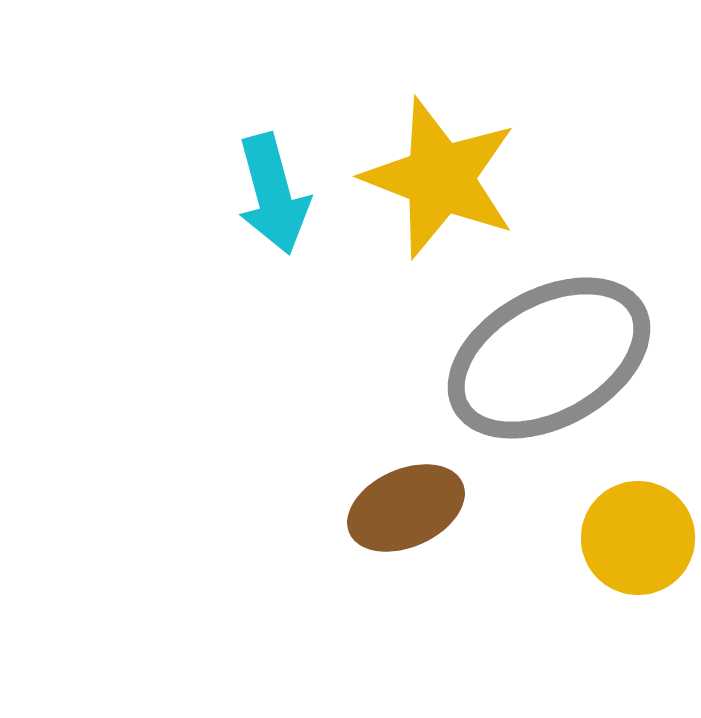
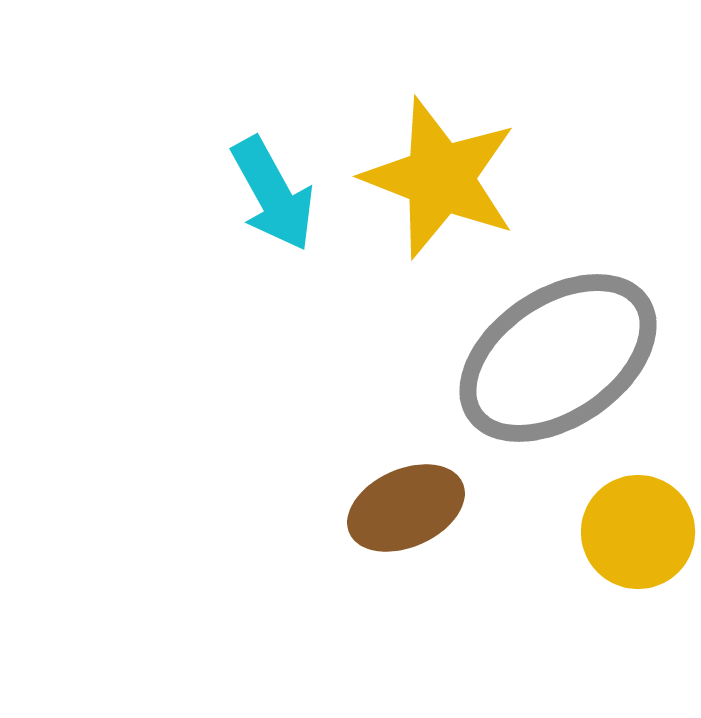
cyan arrow: rotated 14 degrees counterclockwise
gray ellipse: moved 9 px right; rotated 5 degrees counterclockwise
yellow circle: moved 6 px up
